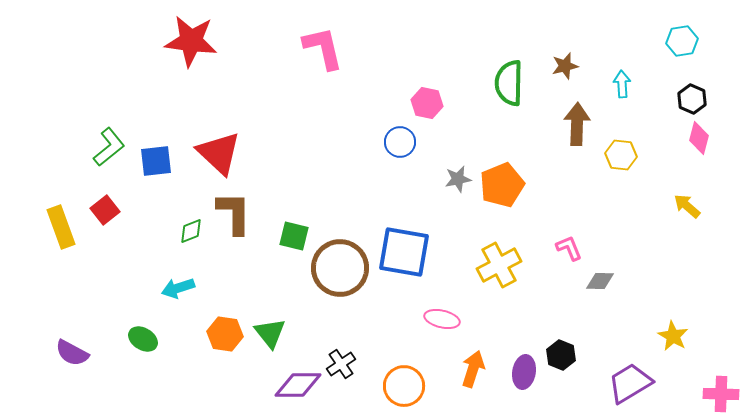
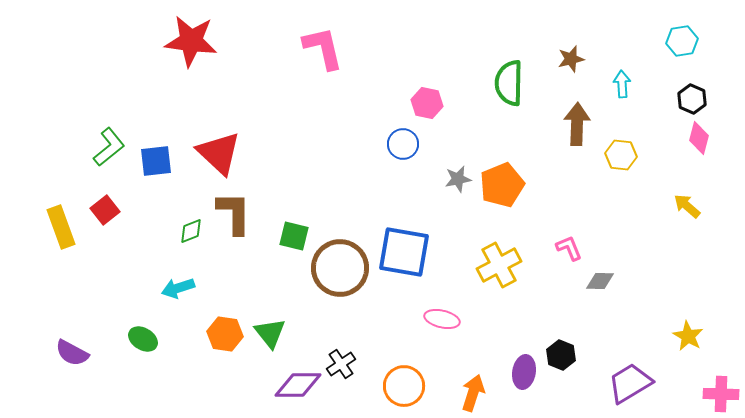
brown star at (565, 66): moved 6 px right, 7 px up
blue circle at (400, 142): moved 3 px right, 2 px down
yellow star at (673, 336): moved 15 px right
orange arrow at (473, 369): moved 24 px down
